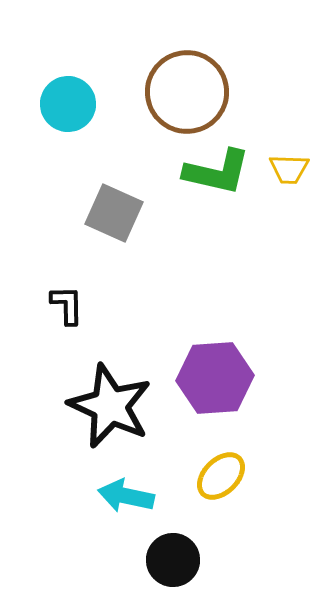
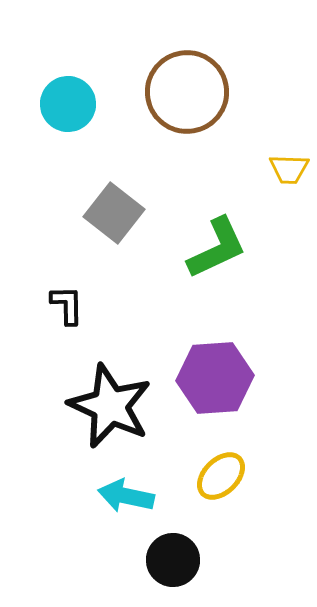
green L-shape: moved 76 px down; rotated 38 degrees counterclockwise
gray square: rotated 14 degrees clockwise
